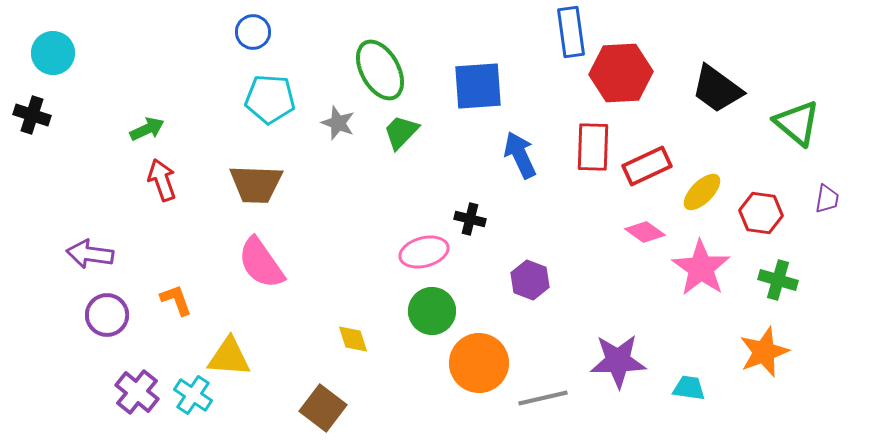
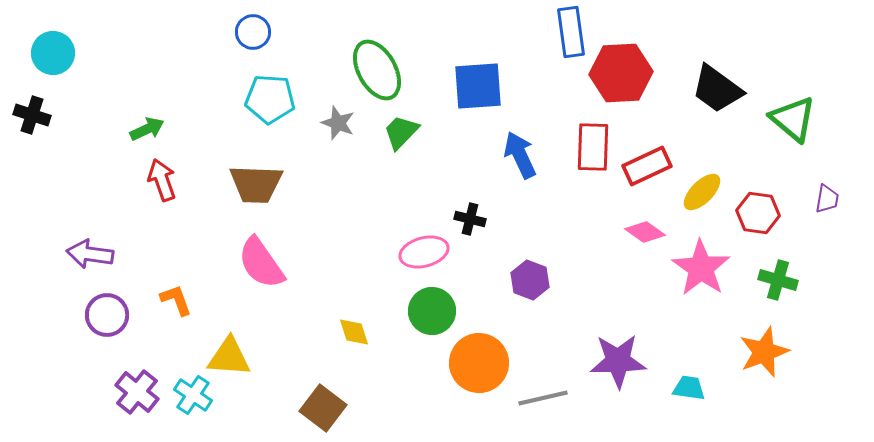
green ellipse at (380, 70): moved 3 px left
green triangle at (797, 123): moved 4 px left, 4 px up
red hexagon at (761, 213): moved 3 px left
yellow diamond at (353, 339): moved 1 px right, 7 px up
